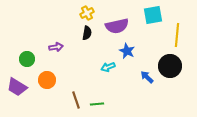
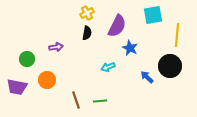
purple semicircle: rotated 50 degrees counterclockwise
blue star: moved 3 px right, 3 px up
purple trapezoid: rotated 20 degrees counterclockwise
green line: moved 3 px right, 3 px up
